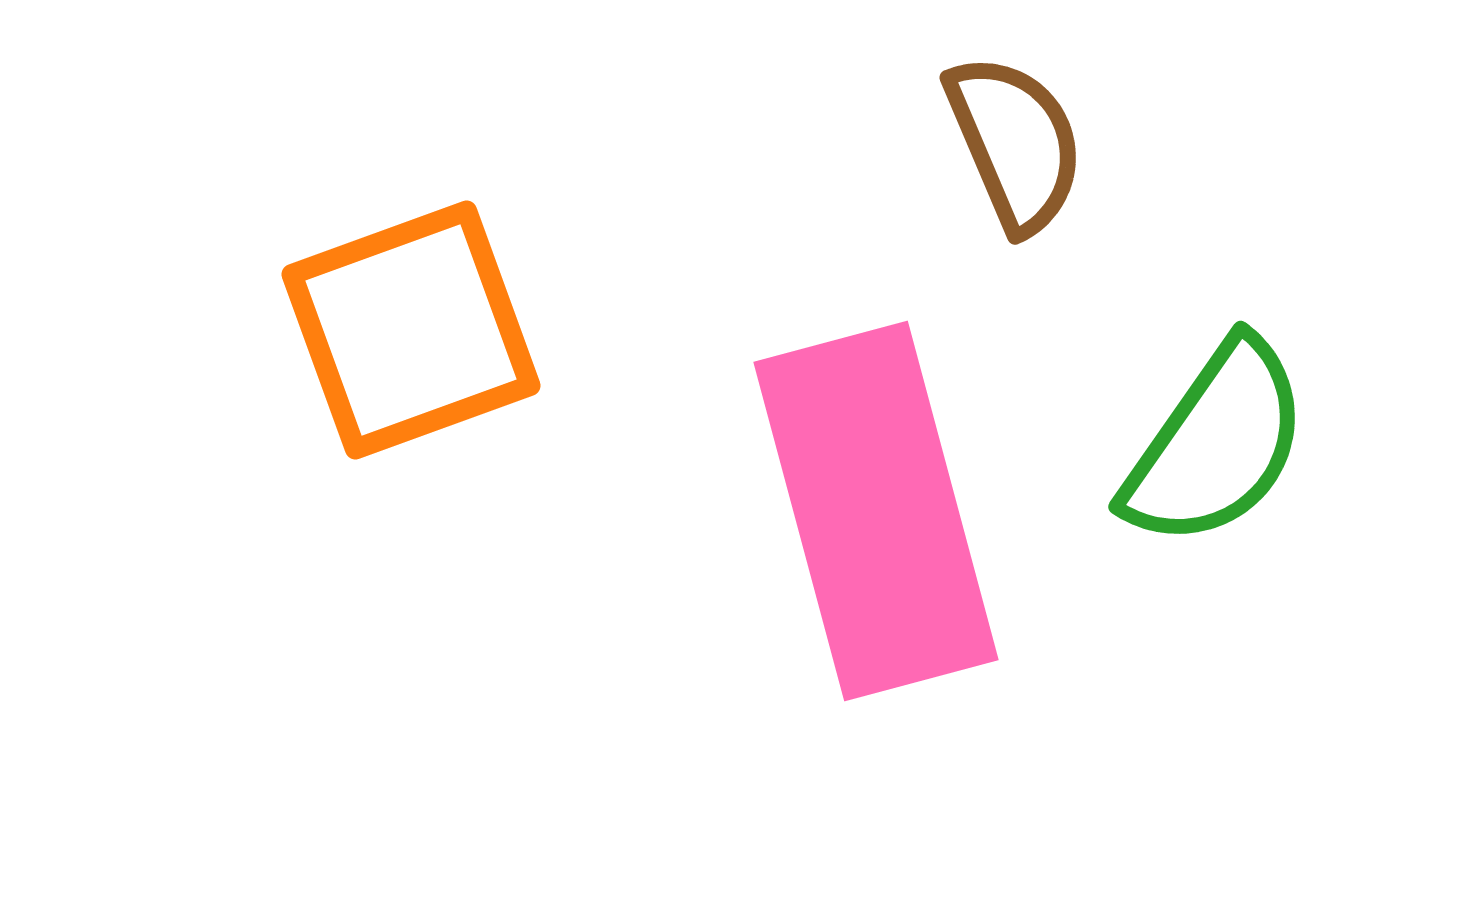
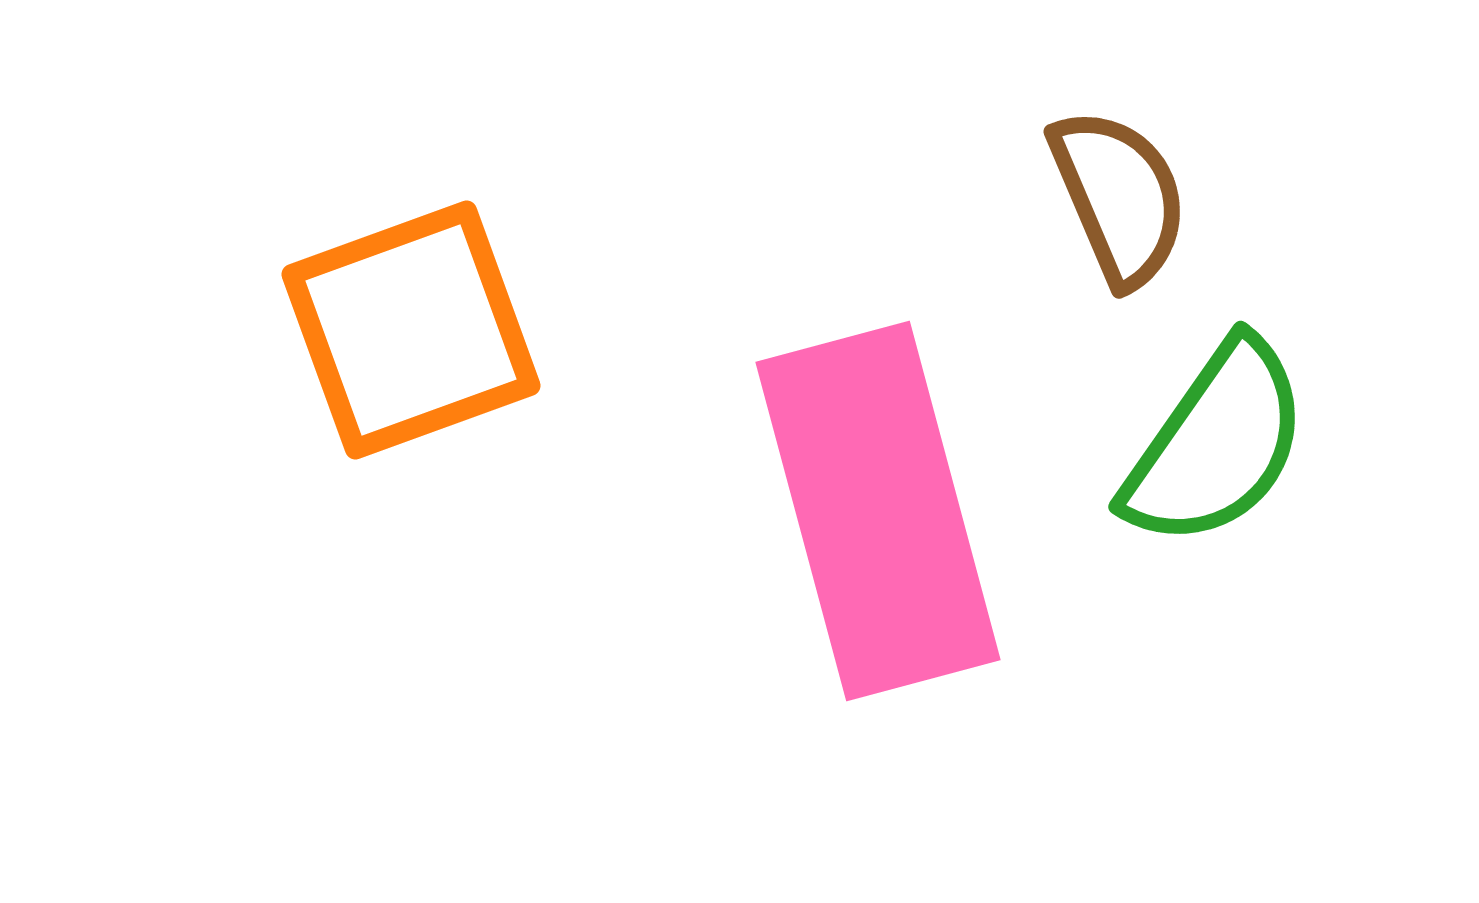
brown semicircle: moved 104 px right, 54 px down
pink rectangle: moved 2 px right
